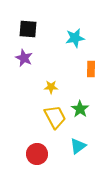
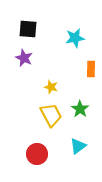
yellow star: rotated 16 degrees clockwise
yellow trapezoid: moved 4 px left, 2 px up
